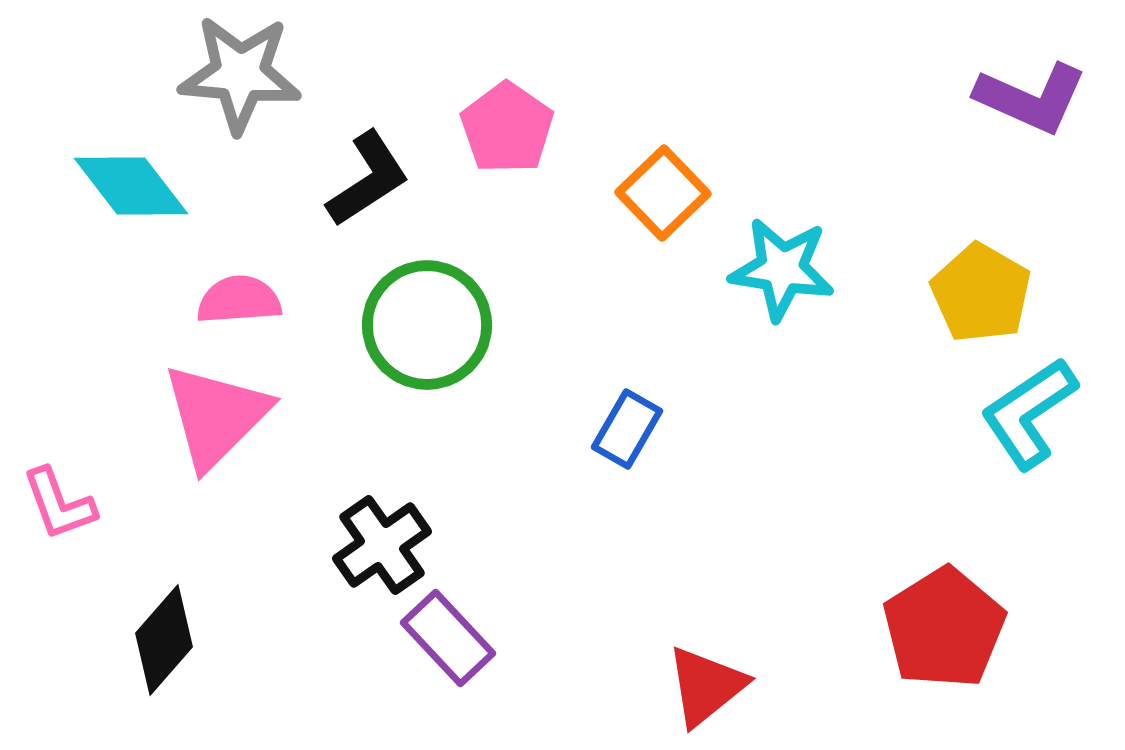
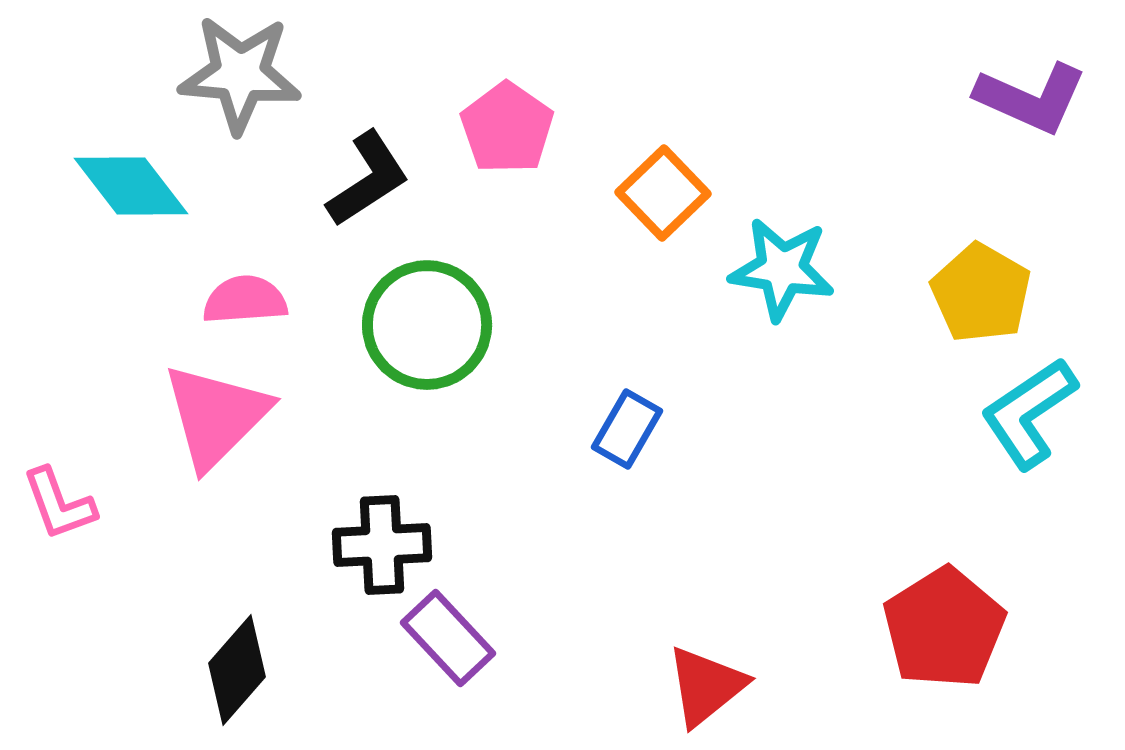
pink semicircle: moved 6 px right
black cross: rotated 32 degrees clockwise
black diamond: moved 73 px right, 30 px down
